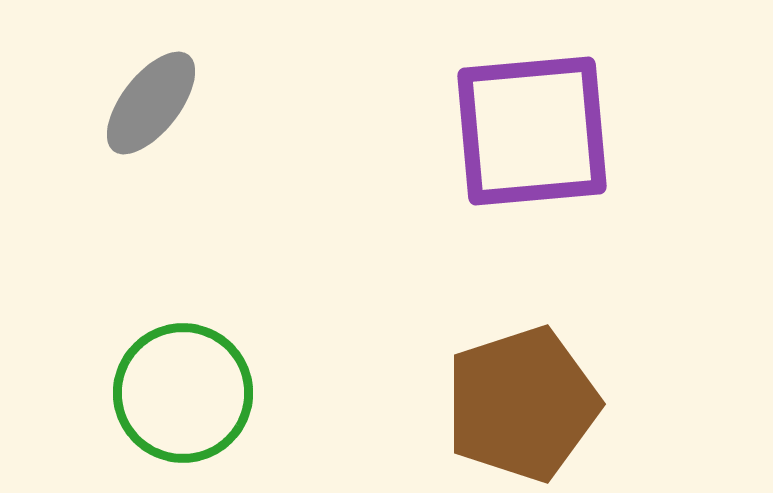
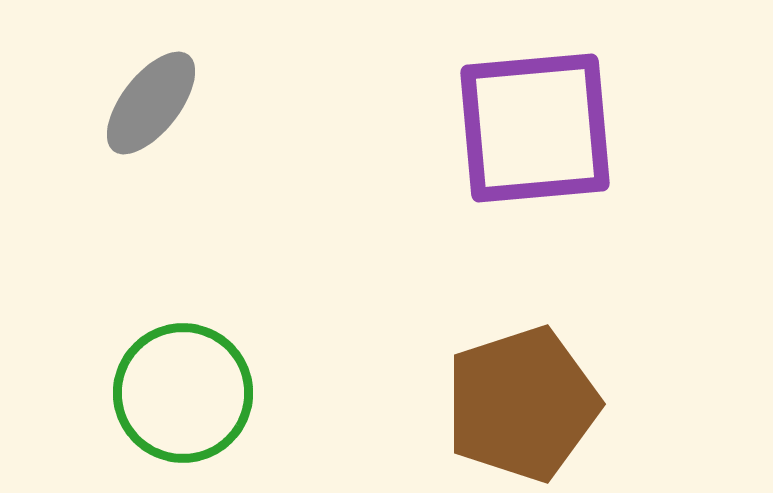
purple square: moved 3 px right, 3 px up
